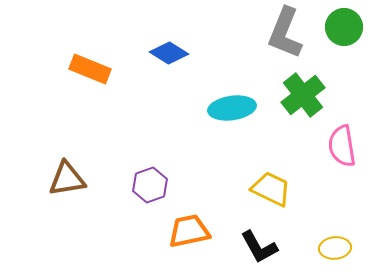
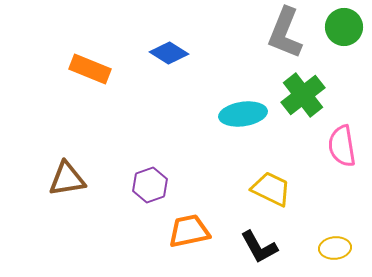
cyan ellipse: moved 11 px right, 6 px down
